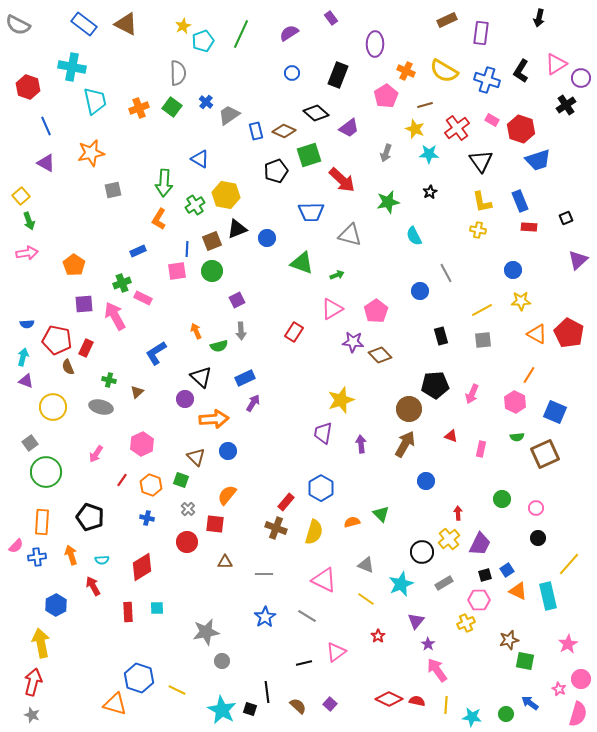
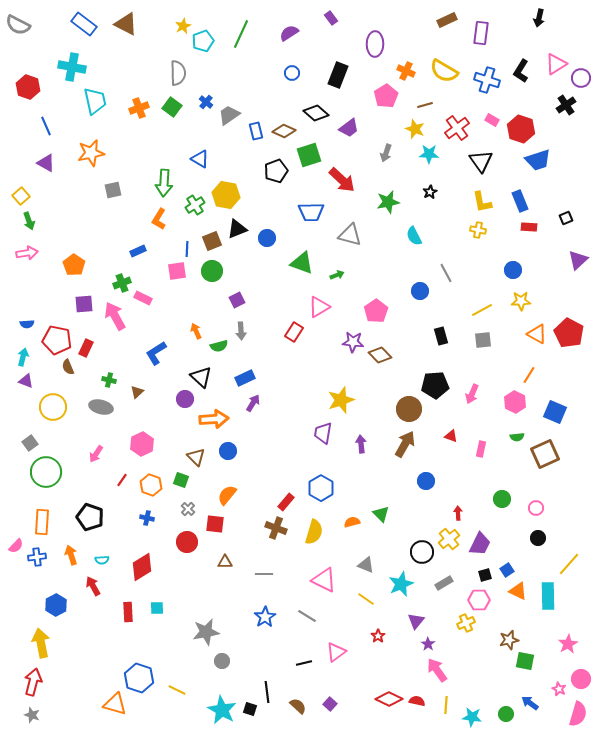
pink triangle at (332, 309): moved 13 px left, 2 px up
cyan rectangle at (548, 596): rotated 12 degrees clockwise
